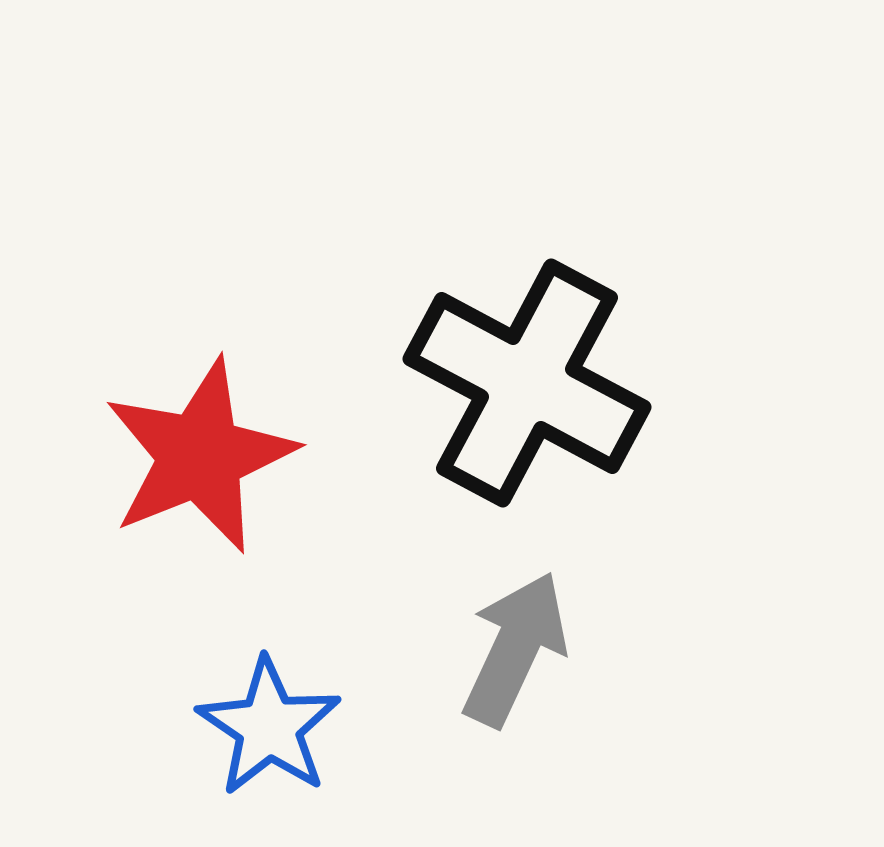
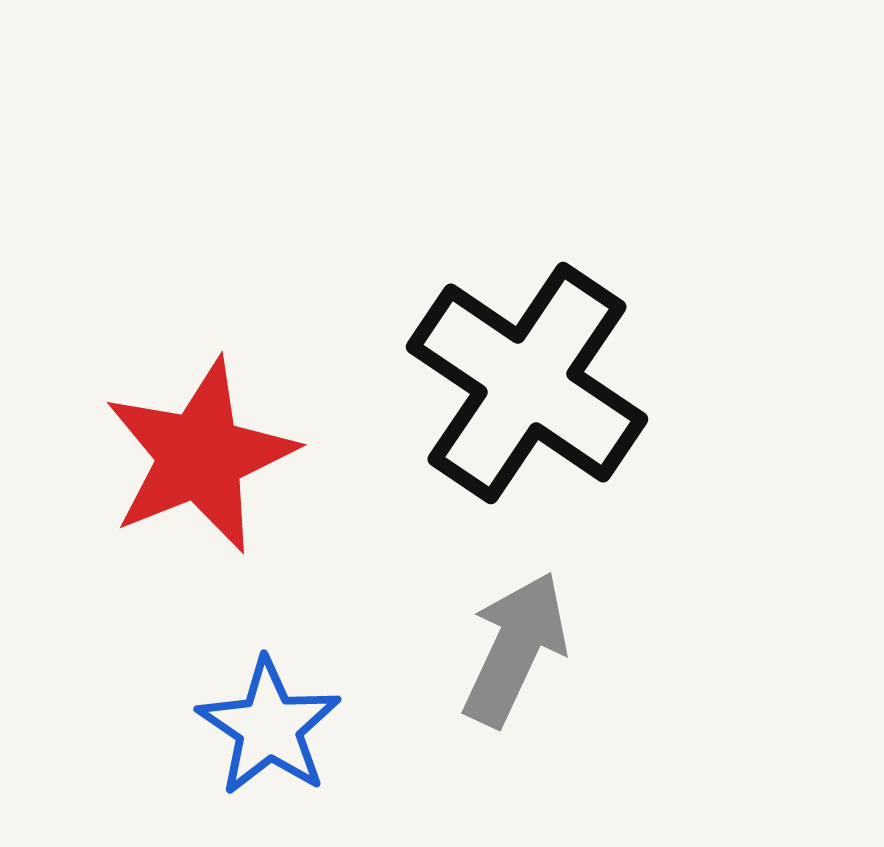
black cross: rotated 6 degrees clockwise
